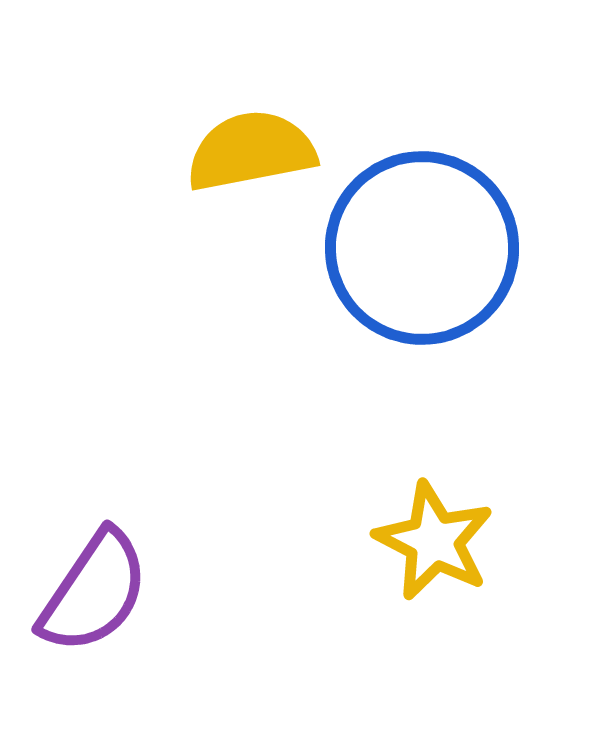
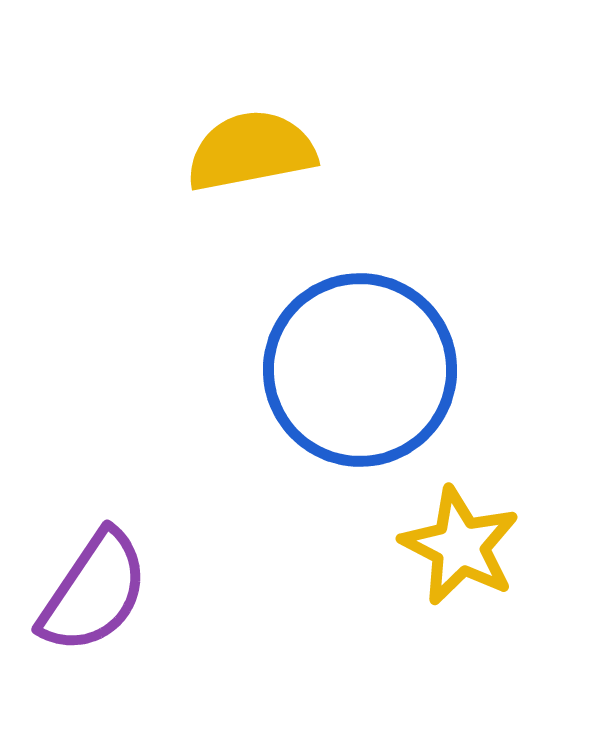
blue circle: moved 62 px left, 122 px down
yellow star: moved 26 px right, 5 px down
